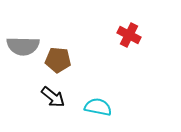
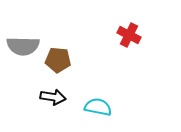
black arrow: rotated 30 degrees counterclockwise
